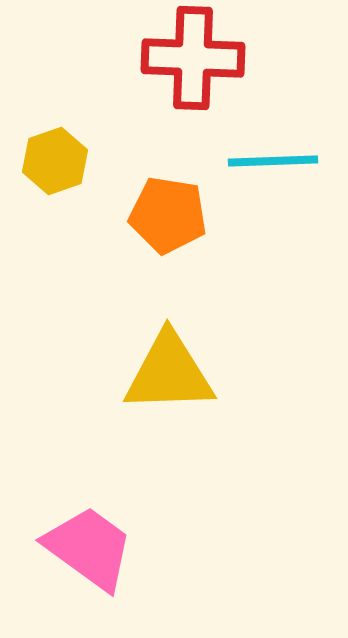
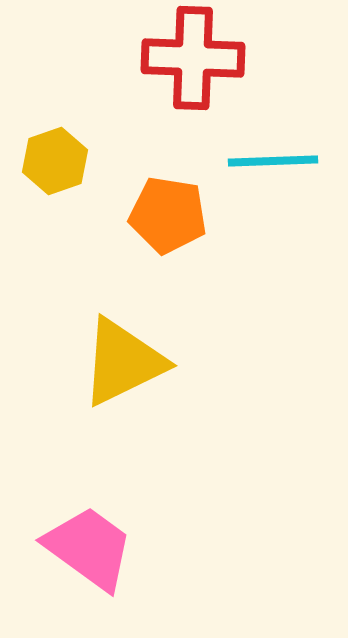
yellow triangle: moved 46 px left, 11 px up; rotated 24 degrees counterclockwise
